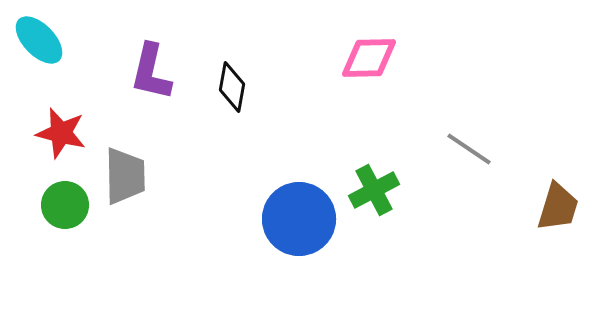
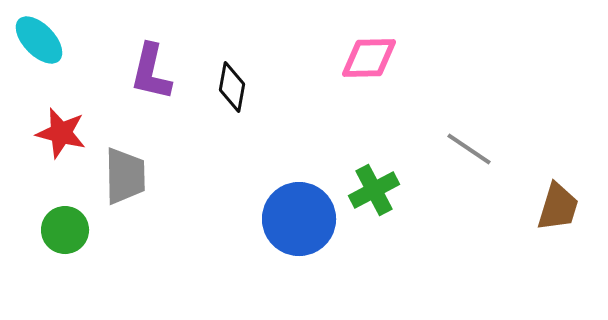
green circle: moved 25 px down
